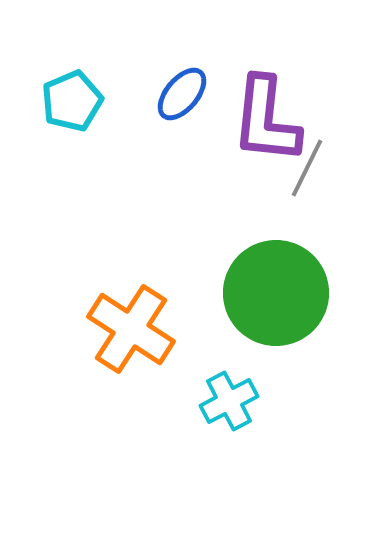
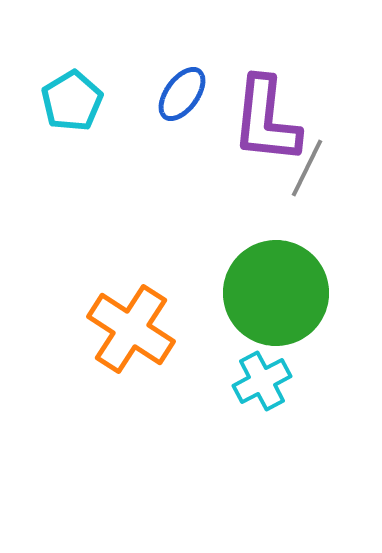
blue ellipse: rotated 4 degrees counterclockwise
cyan pentagon: rotated 8 degrees counterclockwise
cyan cross: moved 33 px right, 20 px up
